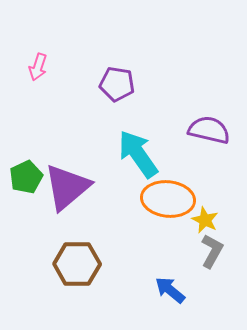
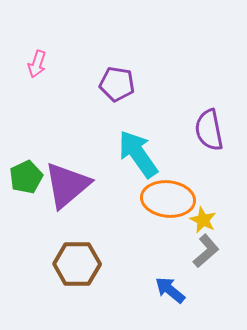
pink arrow: moved 1 px left, 3 px up
purple semicircle: rotated 114 degrees counterclockwise
purple triangle: moved 2 px up
yellow star: moved 2 px left
gray L-shape: moved 6 px left; rotated 20 degrees clockwise
